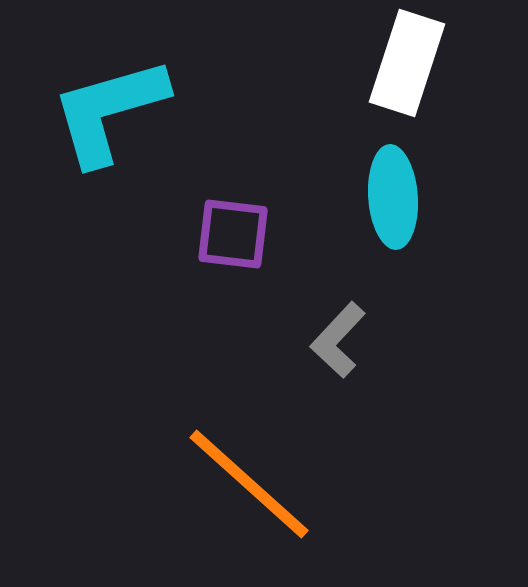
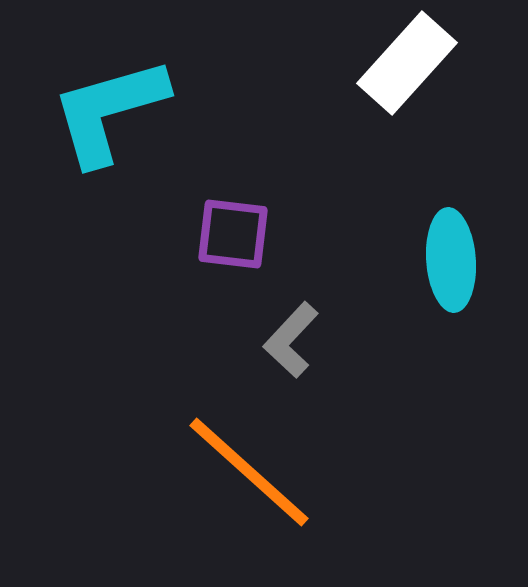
white rectangle: rotated 24 degrees clockwise
cyan ellipse: moved 58 px right, 63 px down
gray L-shape: moved 47 px left
orange line: moved 12 px up
